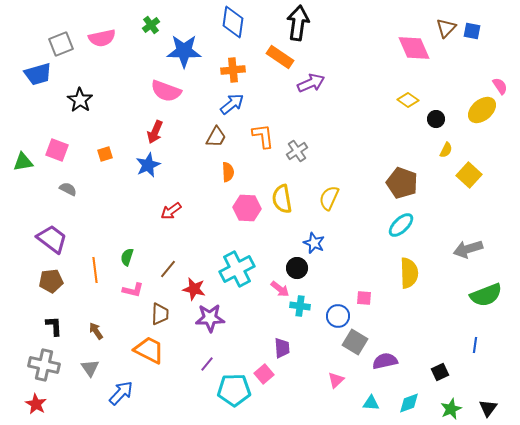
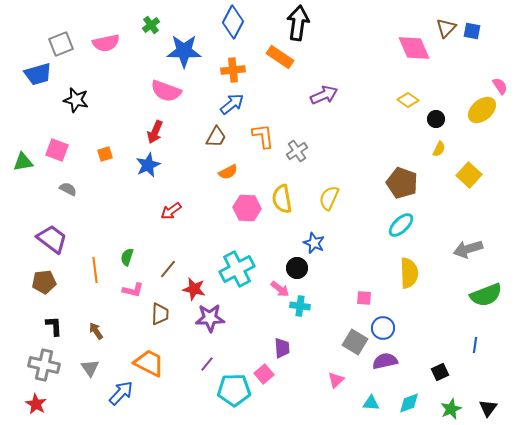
blue diamond at (233, 22): rotated 20 degrees clockwise
pink semicircle at (102, 38): moved 4 px right, 5 px down
purple arrow at (311, 83): moved 13 px right, 12 px down
black star at (80, 100): moved 4 px left; rotated 20 degrees counterclockwise
yellow semicircle at (446, 150): moved 7 px left, 1 px up
orange semicircle at (228, 172): rotated 66 degrees clockwise
brown pentagon at (51, 281): moved 7 px left, 1 px down
blue circle at (338, 316): moved 45 px right, 12 px down
orange trapezoid at (149, 350): moved 13 px down
